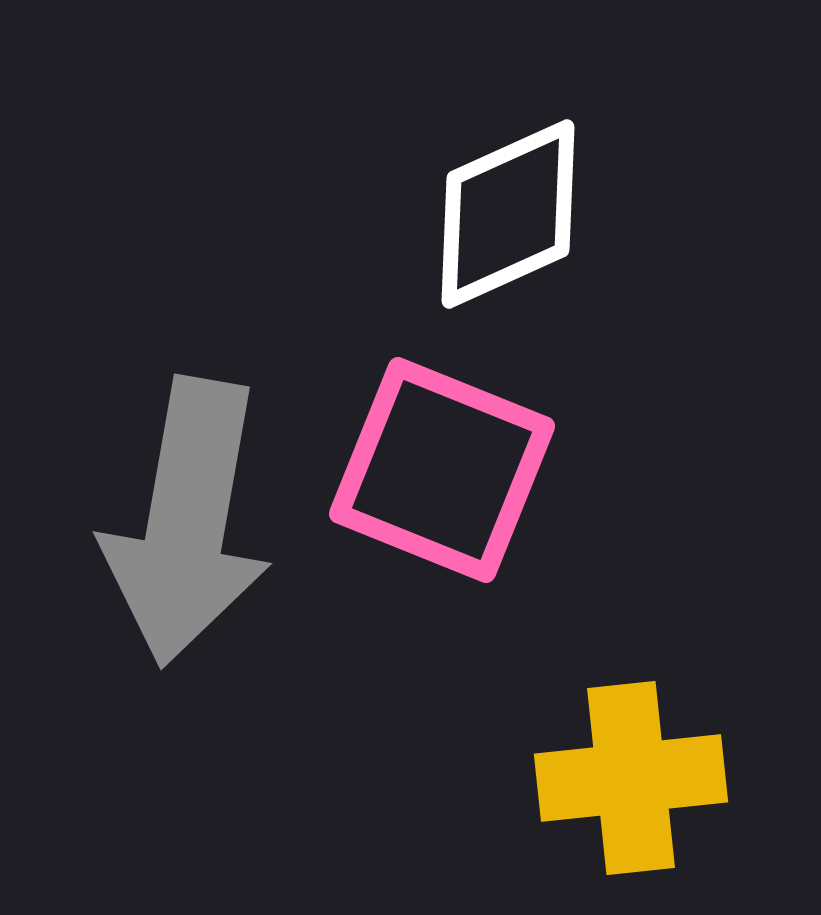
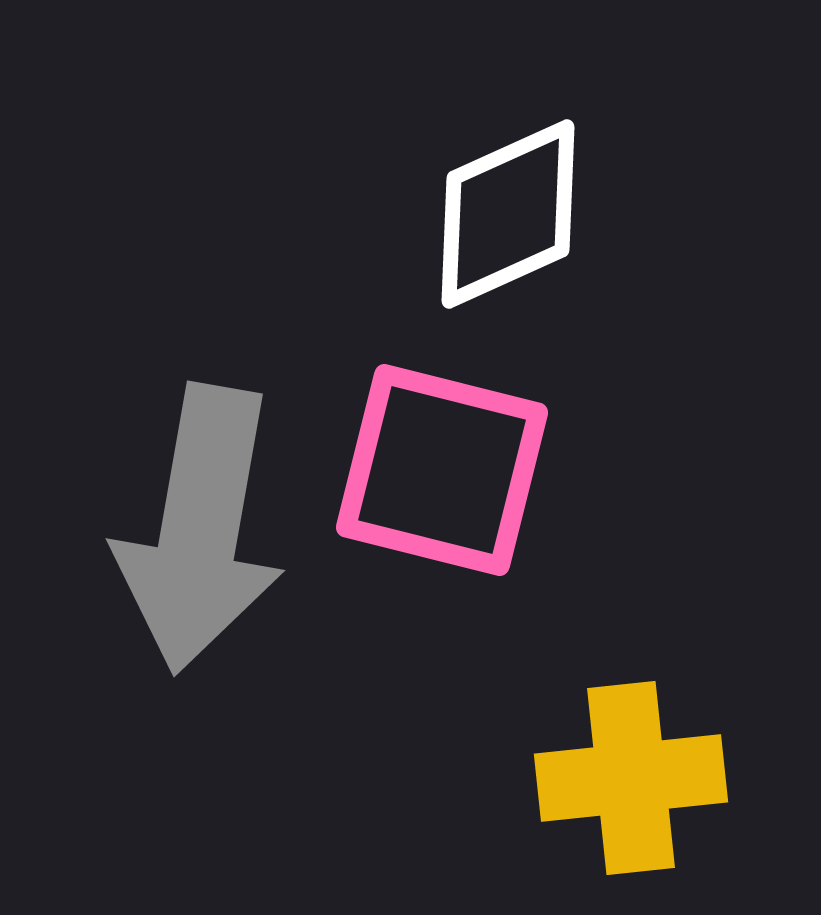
pink square: rotated 8 degrees counterclockwise
gray arrow: moved 13 px right, 7 px down
